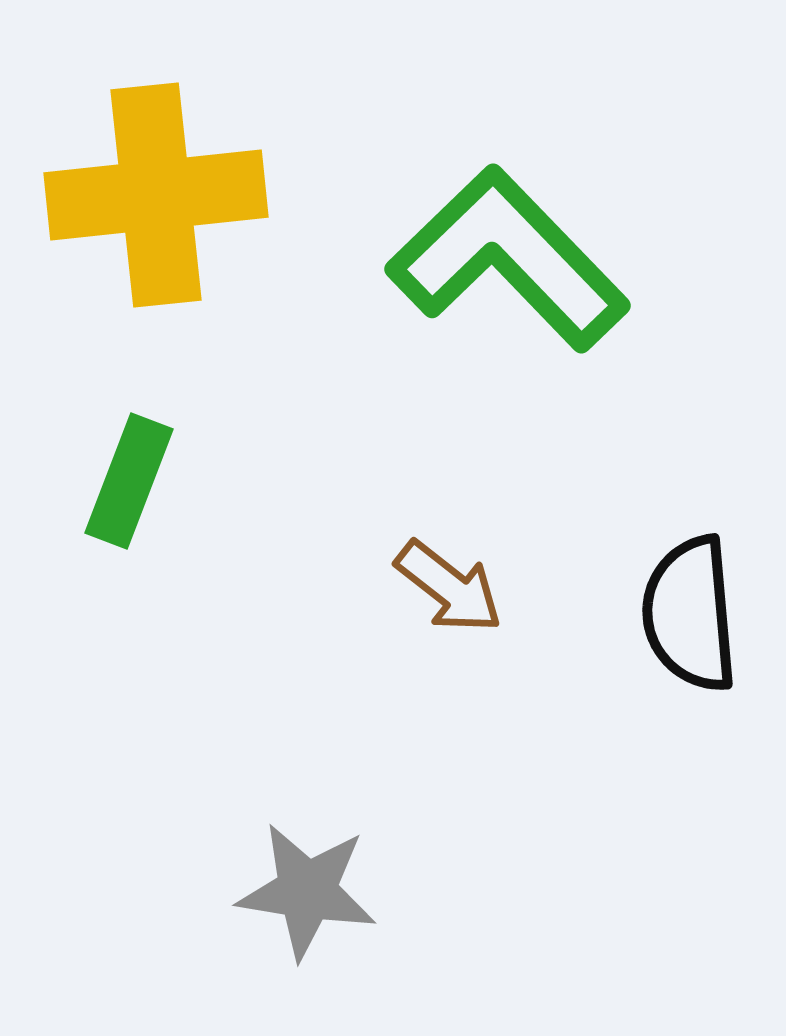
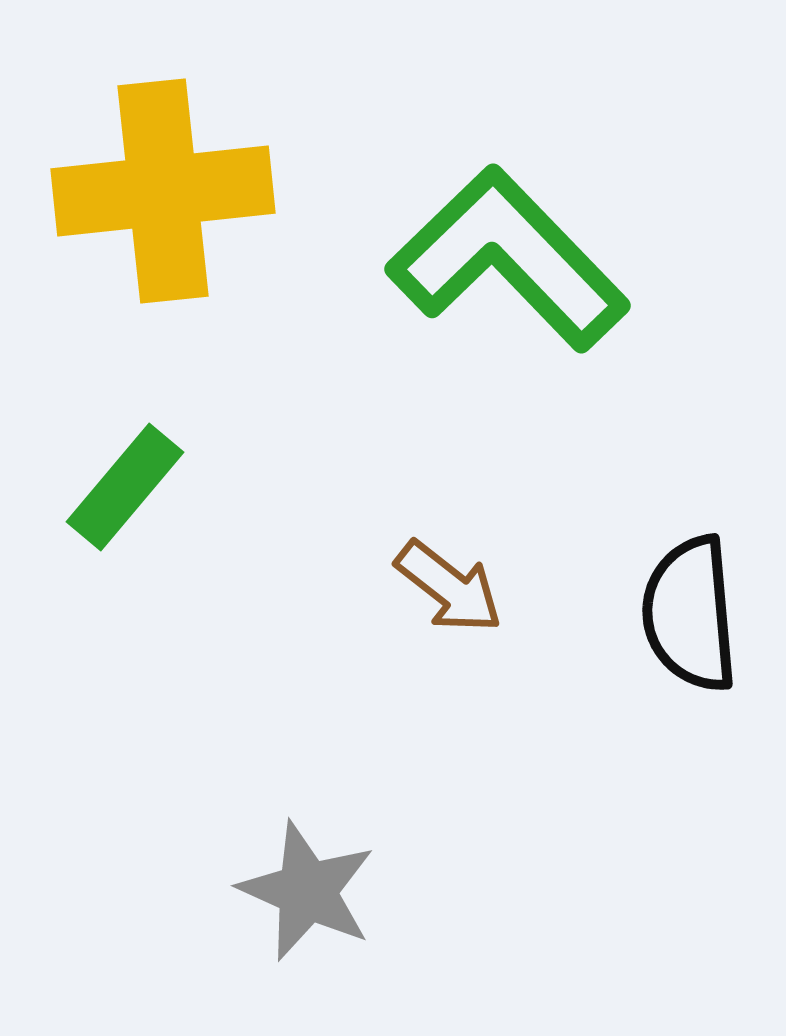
yellow cross: moved 7 px right, 4 px up
green rectangle: moved 4 px left, 6 px down; rotated 19 degrees clockwise
gray star: rotated 15 degrees clockwise
